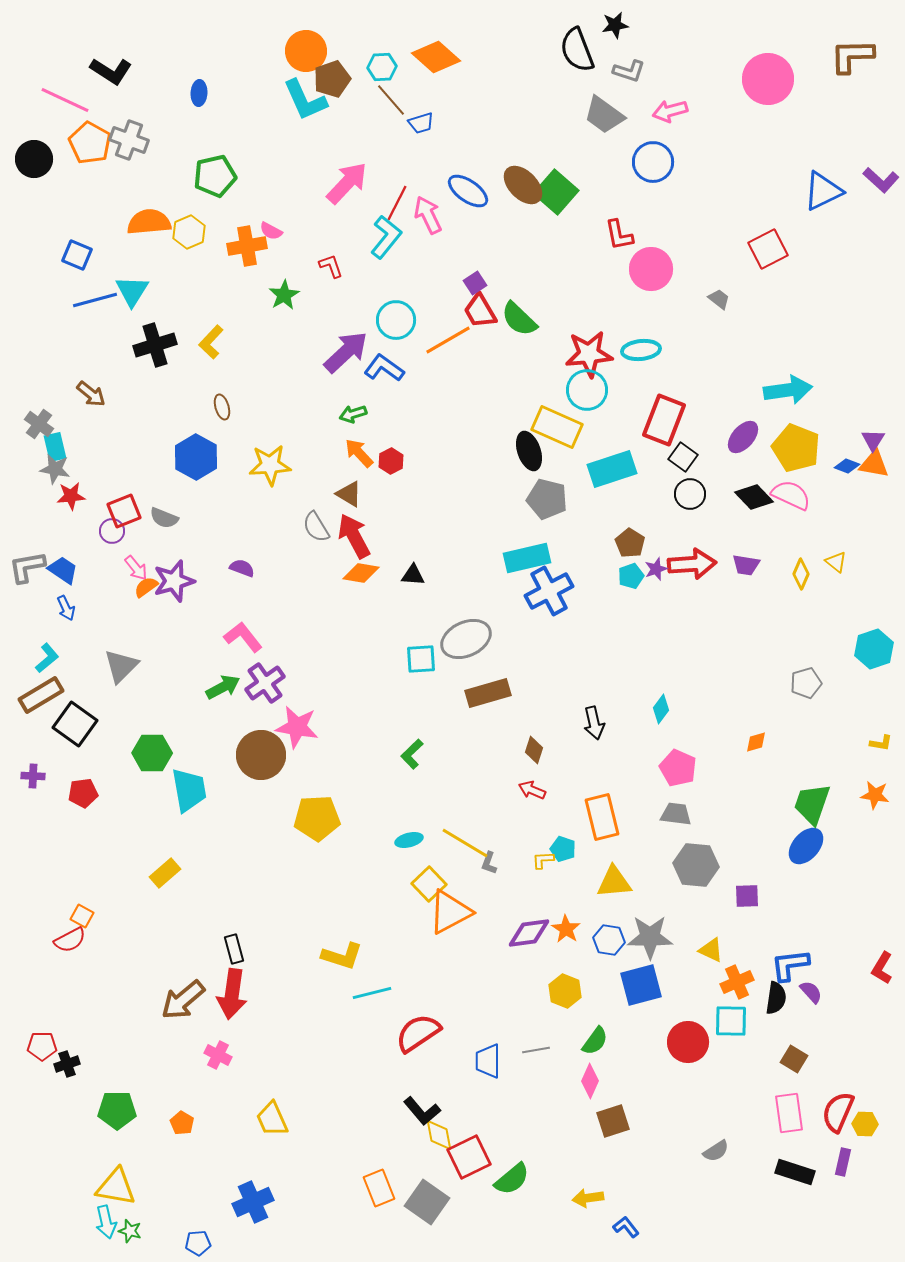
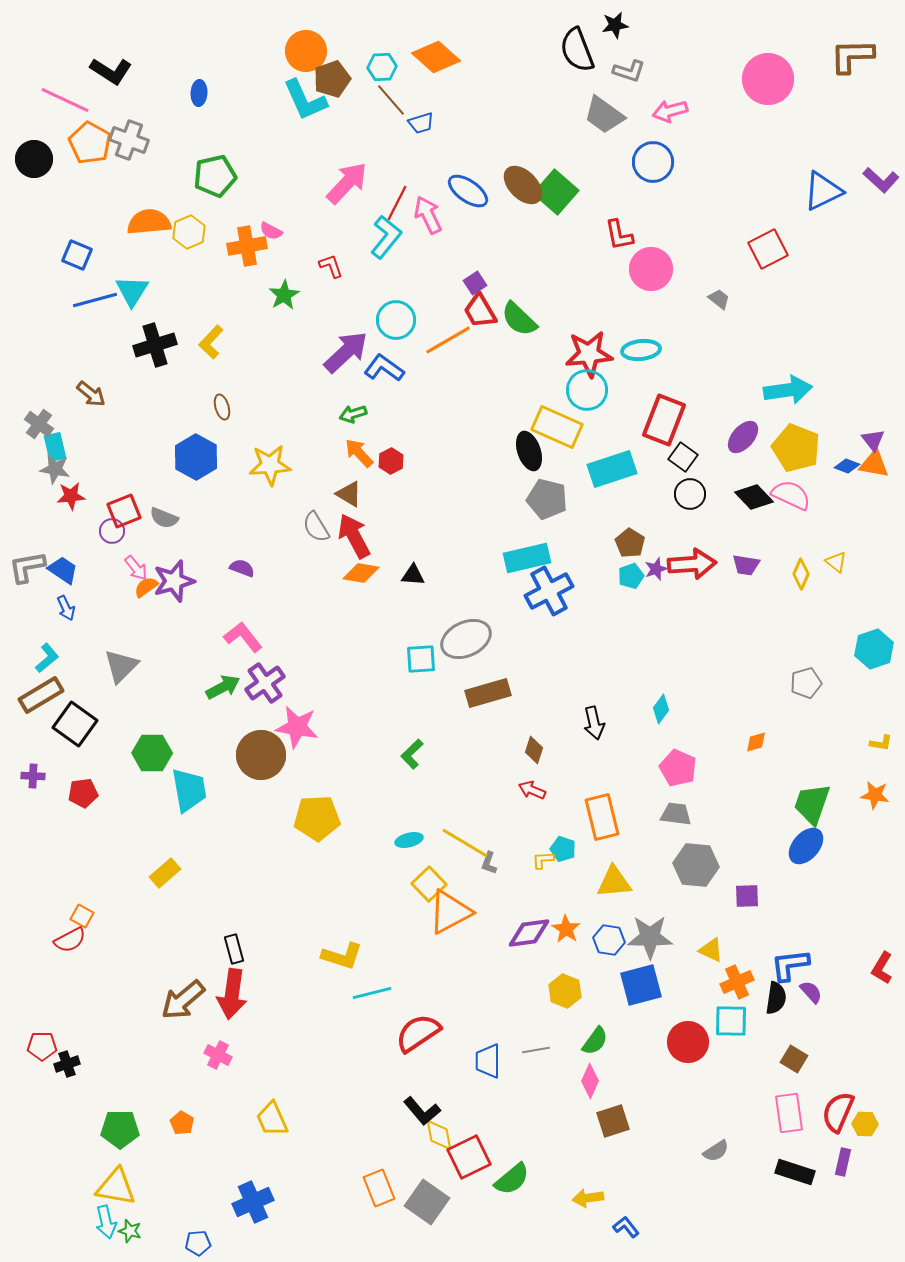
purple triangle at (873, 440): rotated 10 degrees counterclockwise
green pentagon at (117, 1110): moved 3 px right, 19 px down
